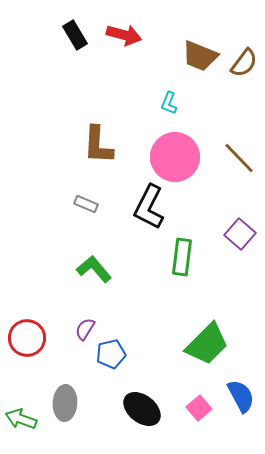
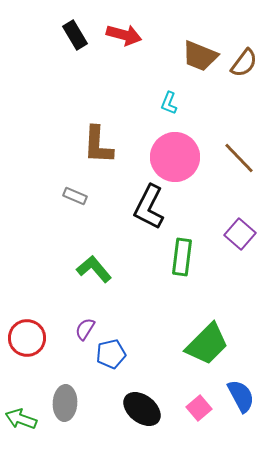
gray rectangle: moved 11 px left, 8 px up
